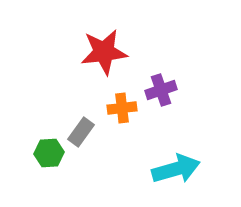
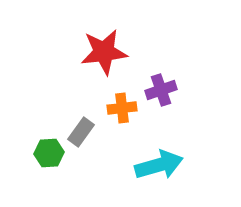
cyan arrow: moved 17 px left, 4 px up
